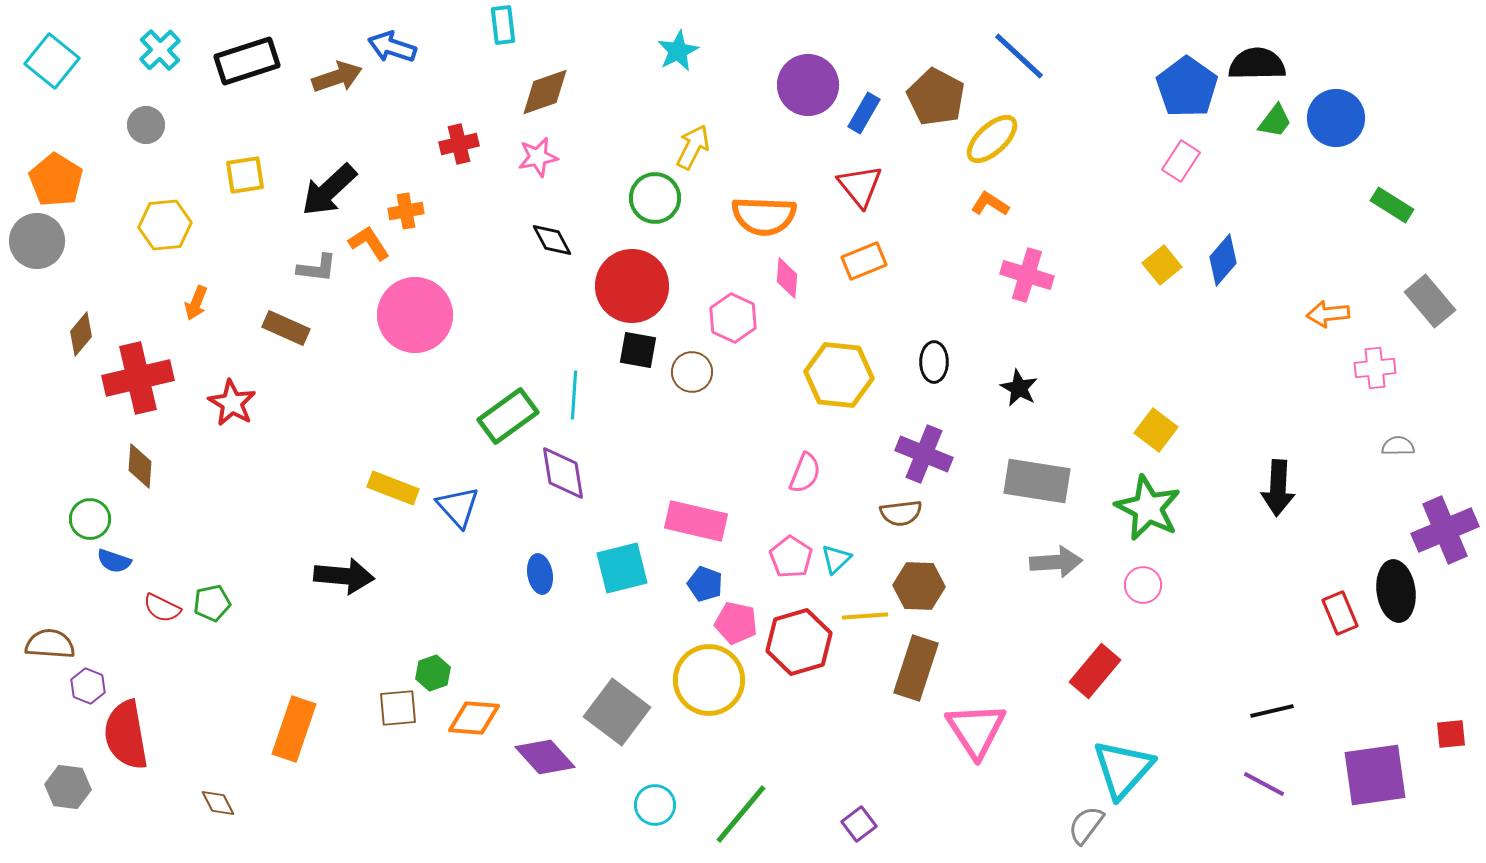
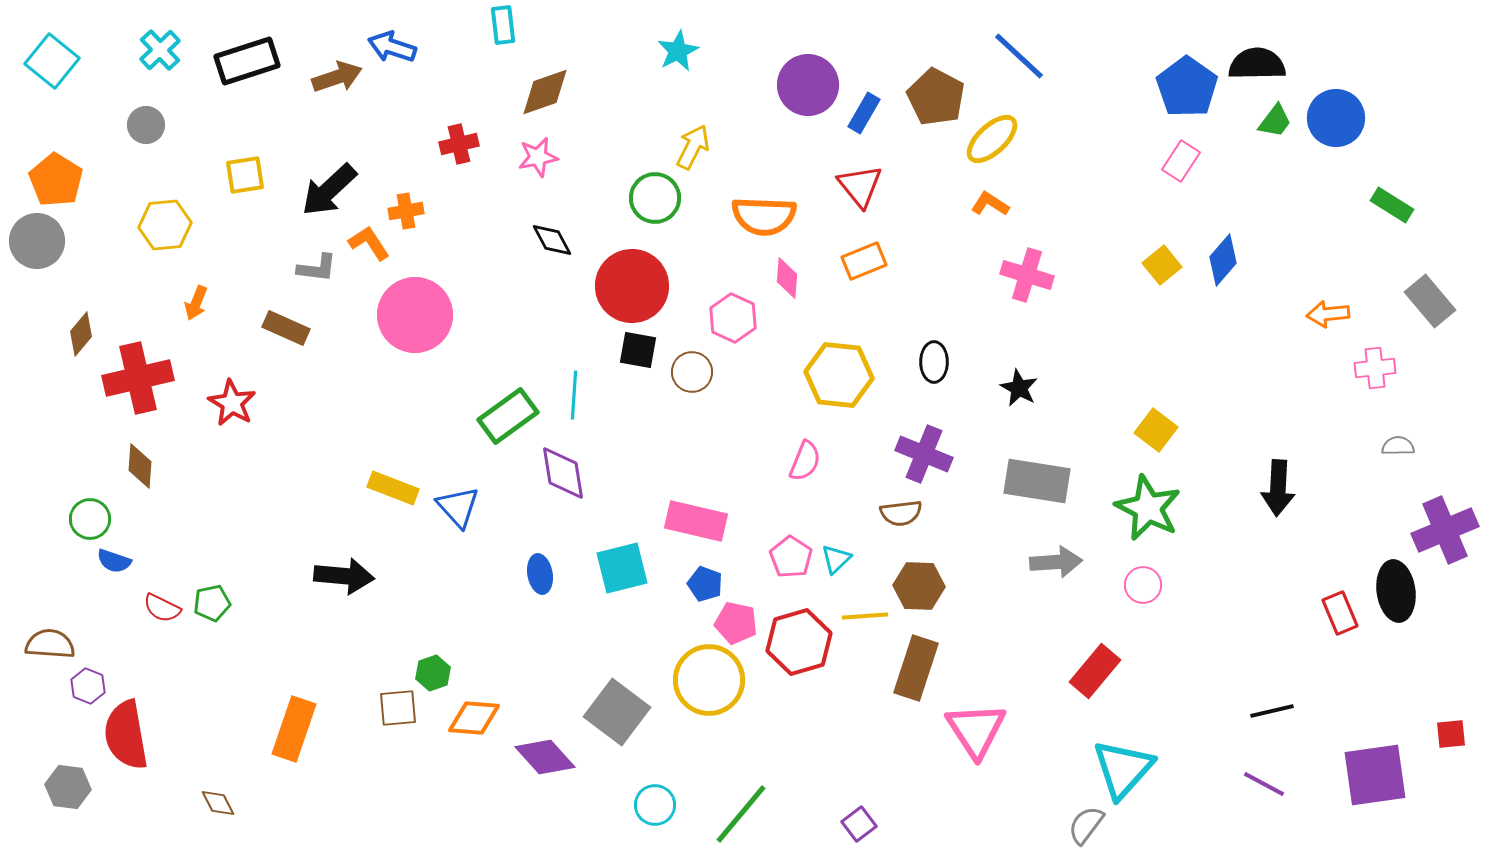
pink semicircle at (805, 473): moved 12 px up
